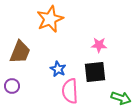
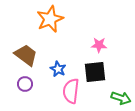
brown trapezoid: moved 6 px right, 3 px down; rotated 75 degrees counterclockwise
purple circle: moved 13 px right, 2 px up
pink semicircle: moved 1 px right; rotated 10 degrees clockwise
